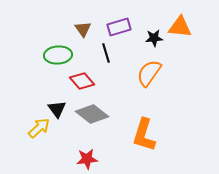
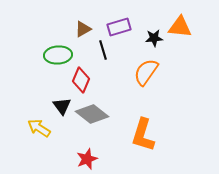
brown triangle: rotated 36 degrees clockwise
black line: moved 3 px left, 3 px up
orange semicircle: moved 3 px left, 1 px up
red diamond: moved 1 px left, 1 px up; rotated 65 degrees clockwise
black triangle: moved 5 px right, 3 px up
yellow arrow: rotated 105 degrees counterclockwise
orange L-shape: moved 1 px left
red star: rotated 15 degrees counterclockwise
